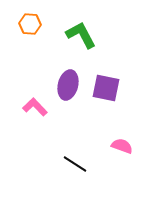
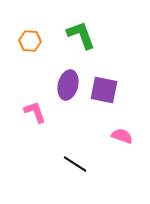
orange hexagon: moved 17 px down
green L-shape: rotated 8 degrees clockwise
purple square: moved 2 px left, 2 px down
pink L-shape: moved 5 px down; rotated 25 degrees clockwise
pink semicircle: moved 10 px up
